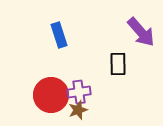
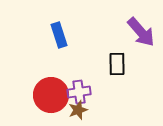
black rectangle: moved 1 px left
